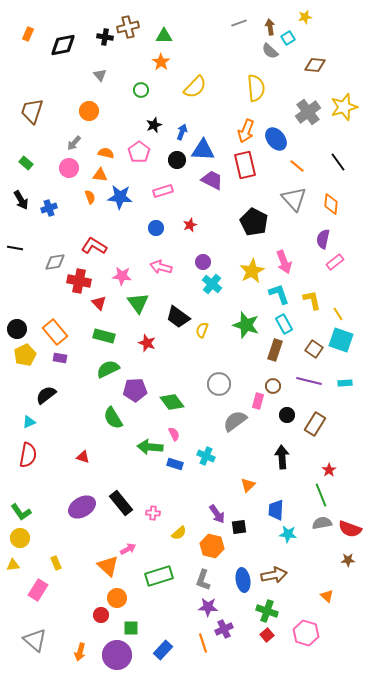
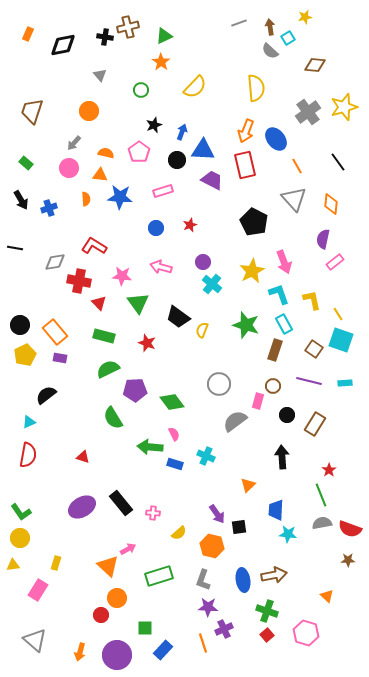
green triangle at (164, 36): rotated 24 degrees counterclockwise
orange line at (297, 166): rotated 21 degrees clockwise
orange semicircle at (90, 197): moved 4 px left, 2 px down; rotated 16 degrees clockwise
black circle at (17, 329): moved 3 px right, 4 px up
yellow rectangle at (56, 563): rotated 40 degrees clockwise
green square at (131, 628): moved 14 px right
